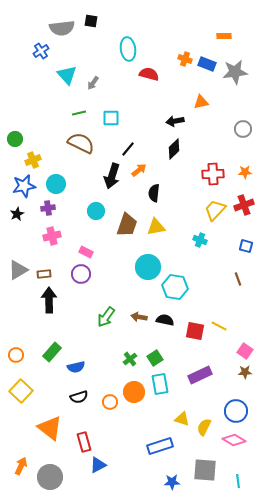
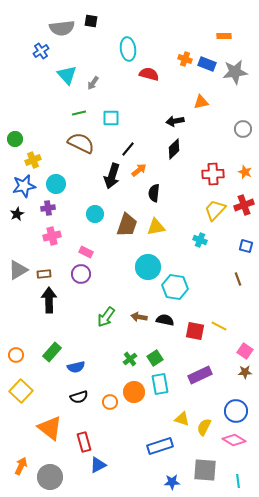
orange star at (245, 172): rotated 24 degrees clockwise
cyan circle at (96, 211): moved 1 px left, 3 px down
